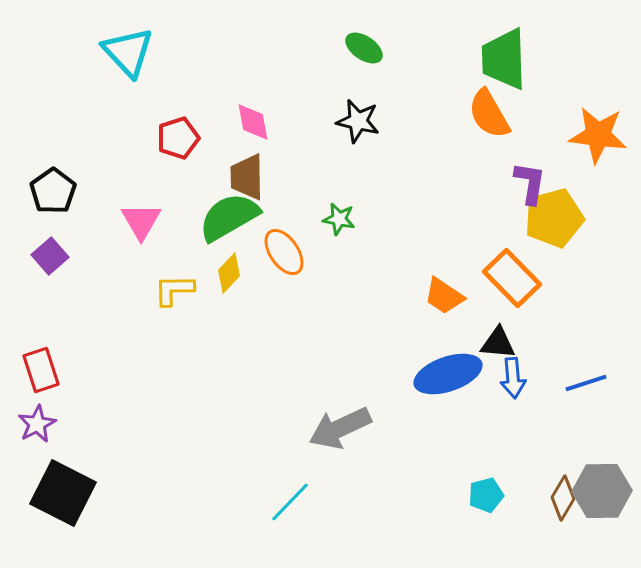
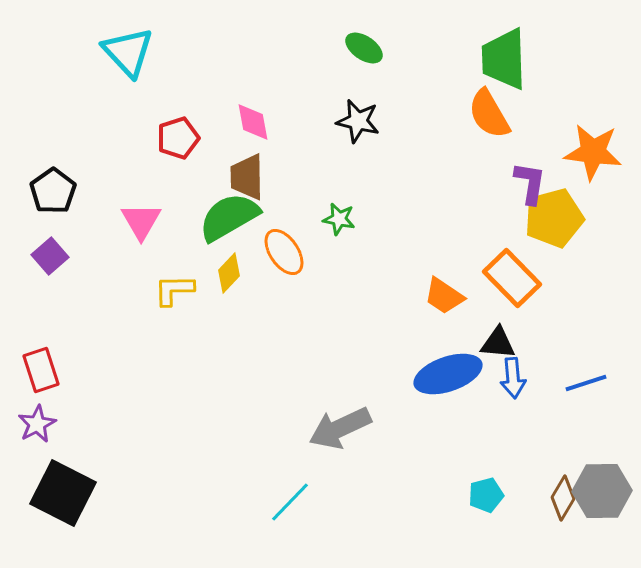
orange star: moved 5 px left, 17 px down
